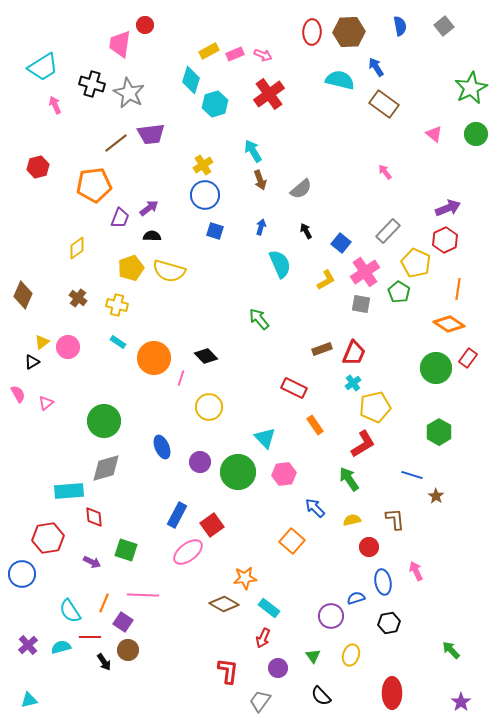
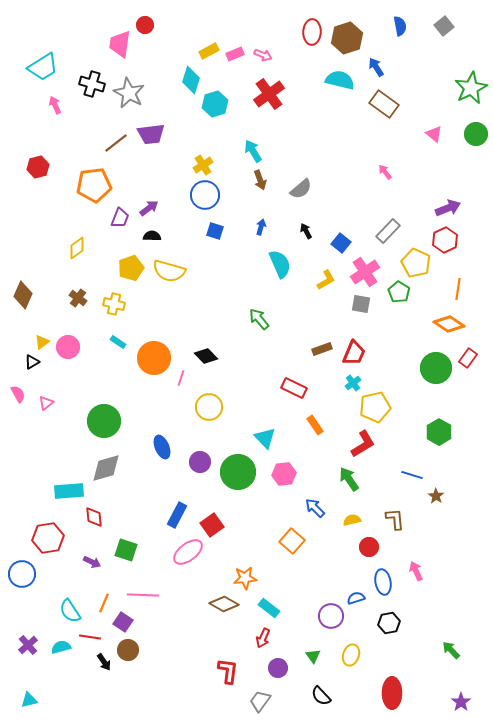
brown hexagon at (349, 32): moved 2 px left, 6 px down; rotated 16 degrees counterclockwise
yellow cross at (117, 305): moved 3 px left, 1 px up
red line at (90, 637): rotated 10 degrees clockwise
